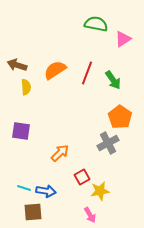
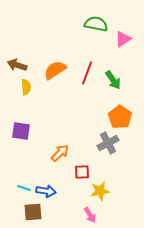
red square: moved 5 px up; rotated 28 degrees clockwise
